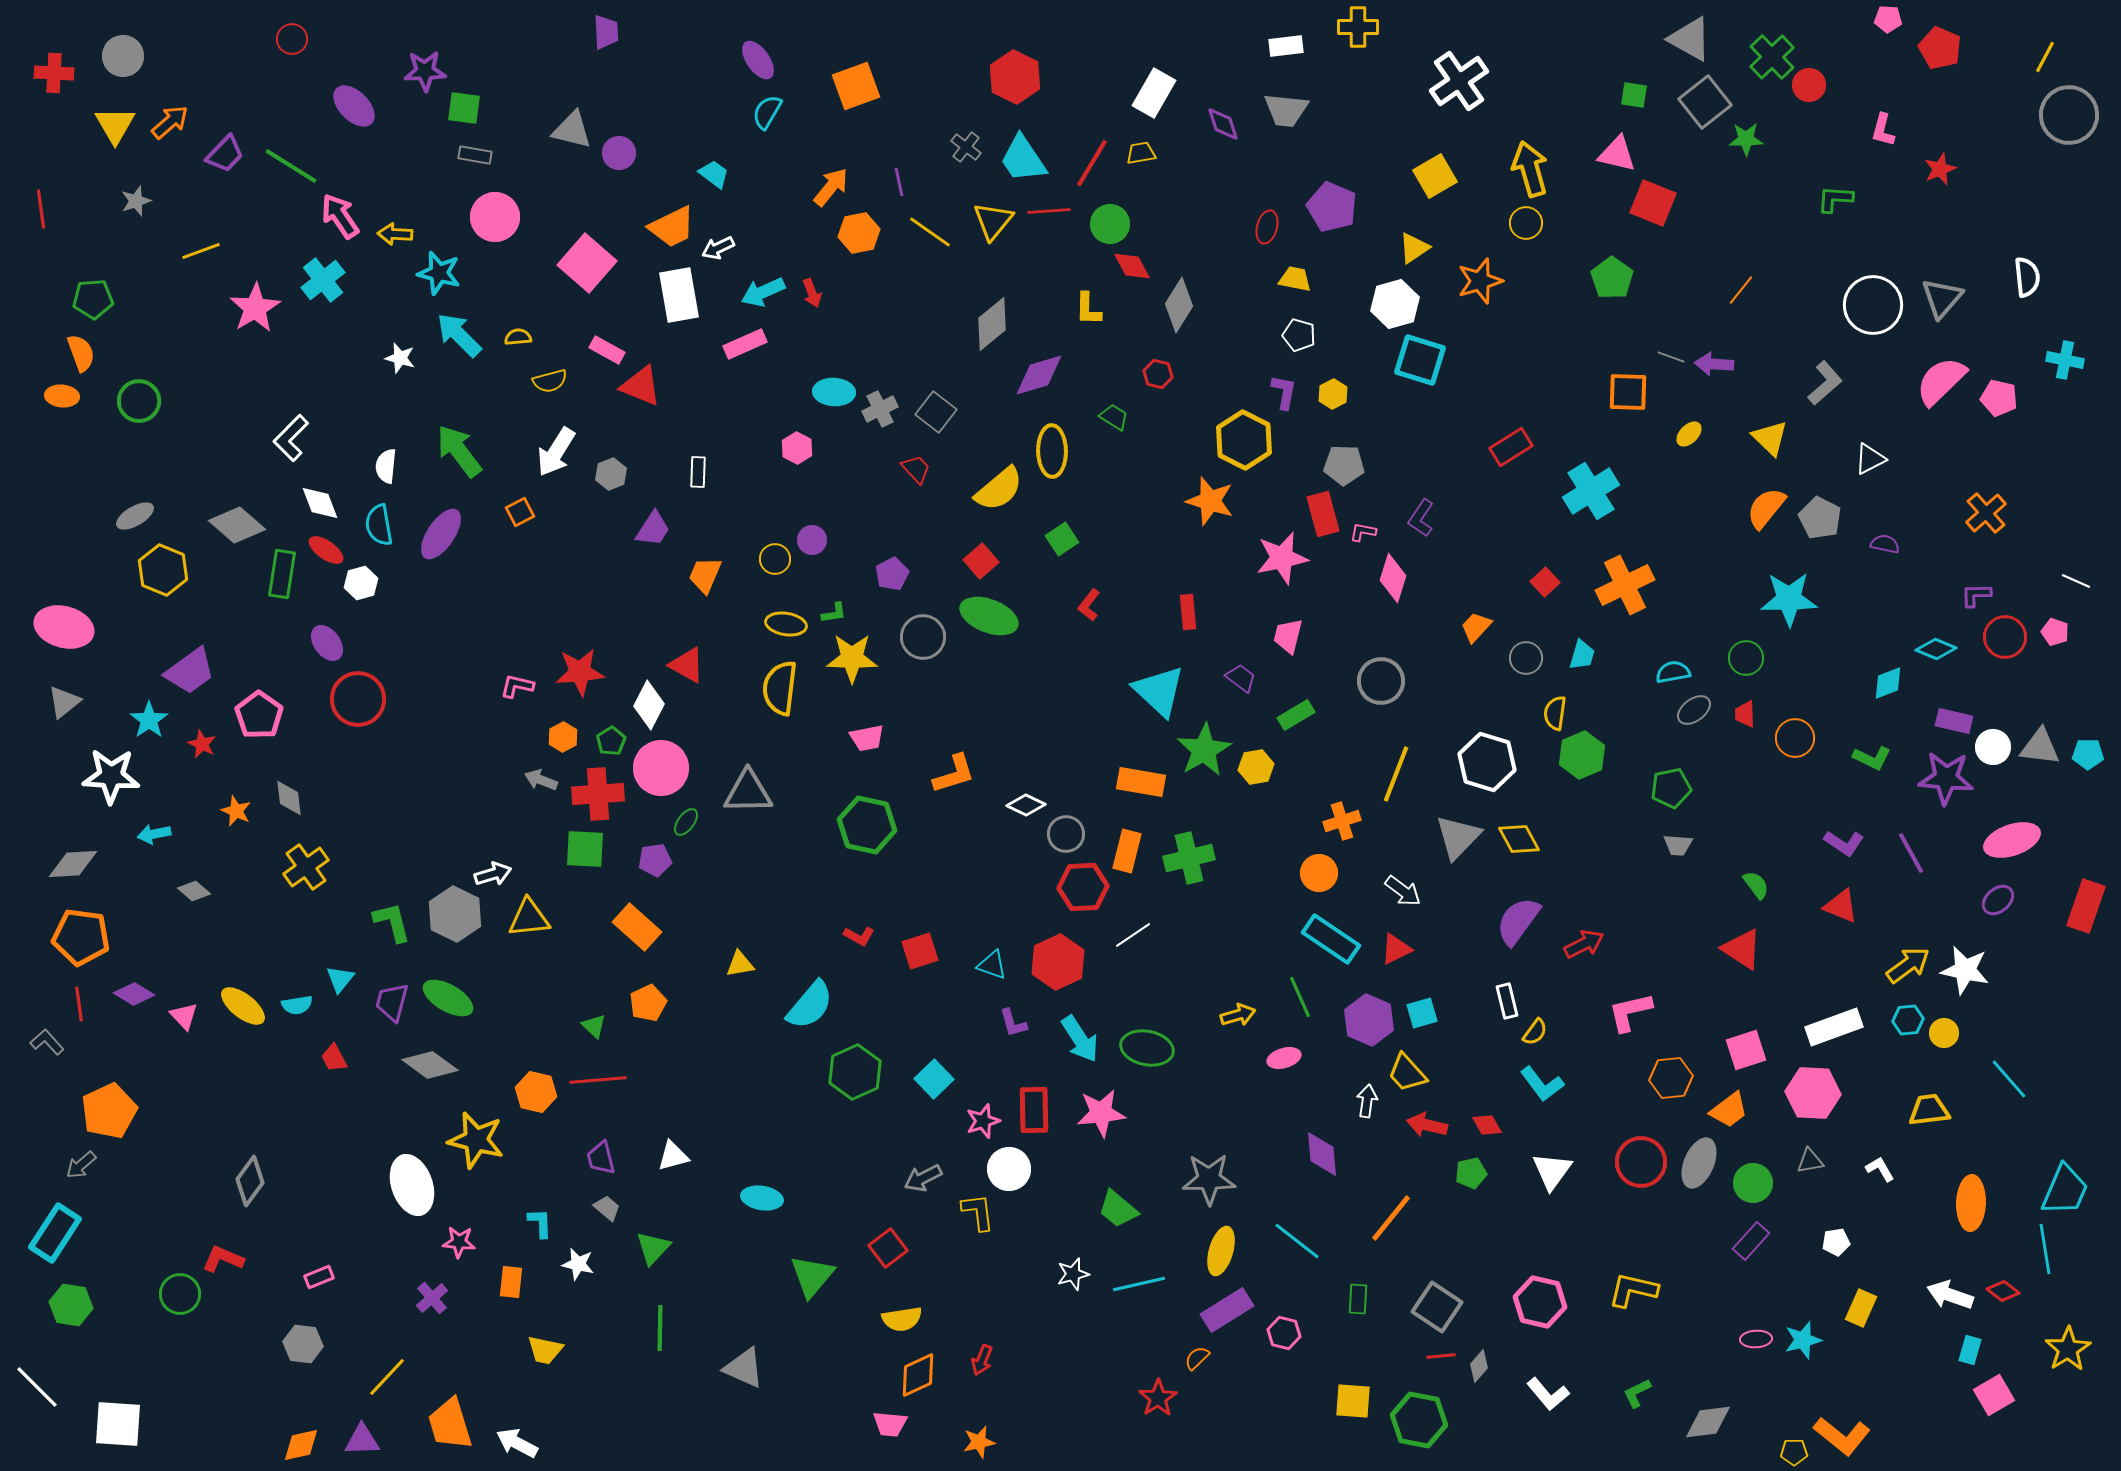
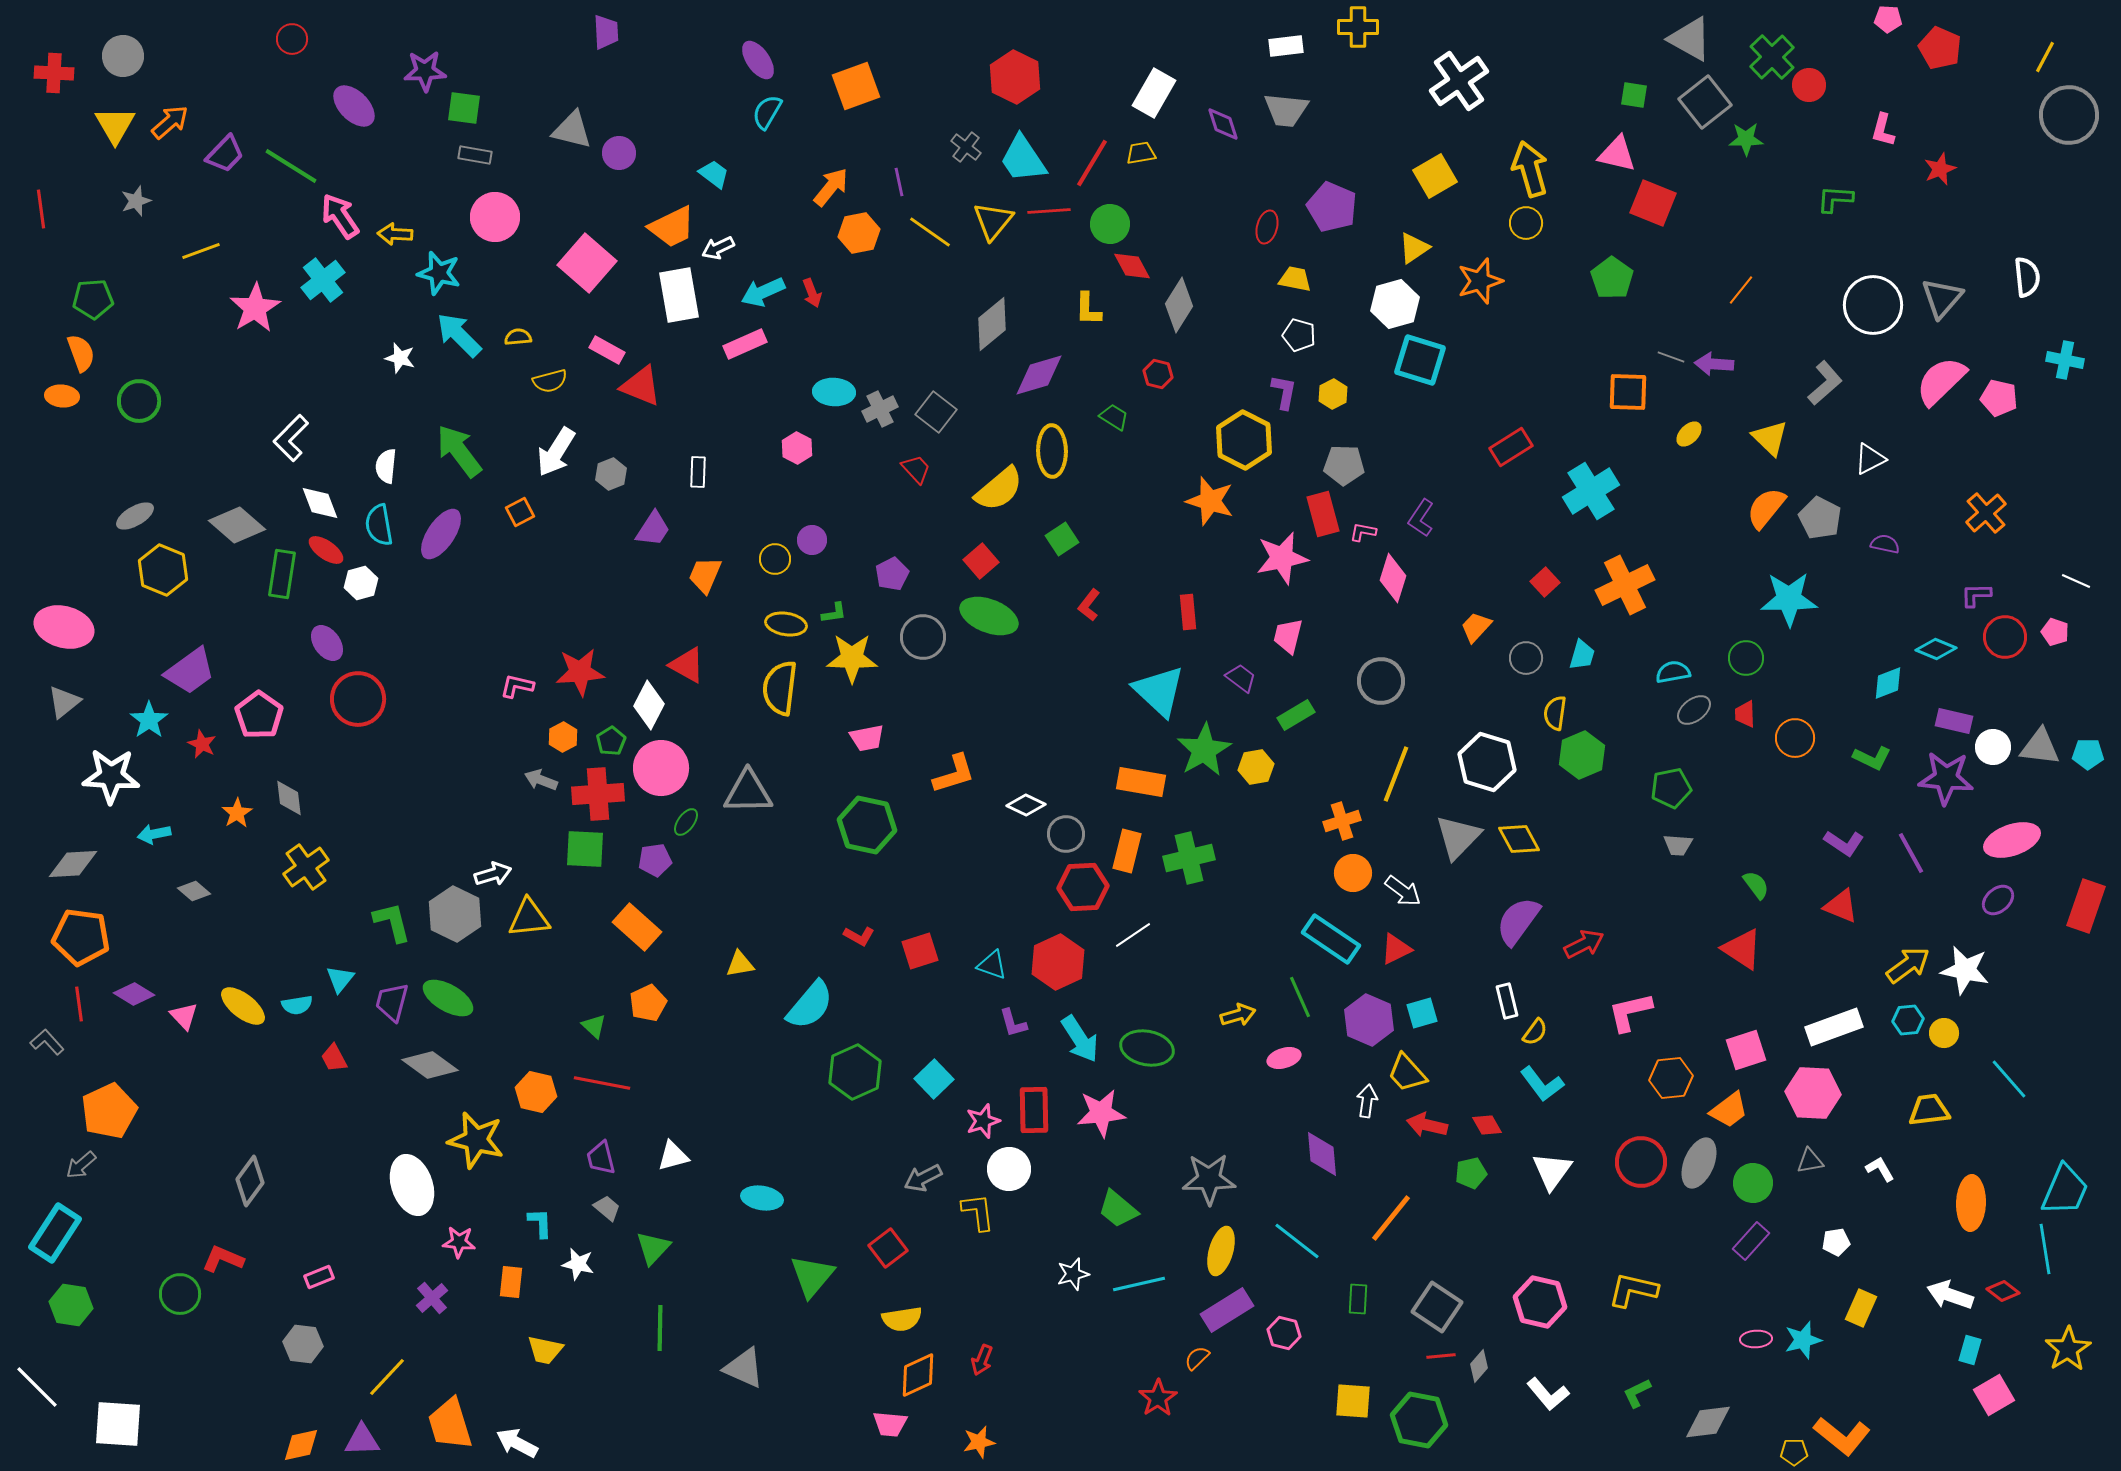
orange star at (236, 811): moved 1 px right, 2 px down; rotated 16 degrees clockwise
orange circle at (1319, 873): moved 34 px right
red line at (598, 1080): moved 4 px right, 3 px down; rotated 16 degrees clockwise
